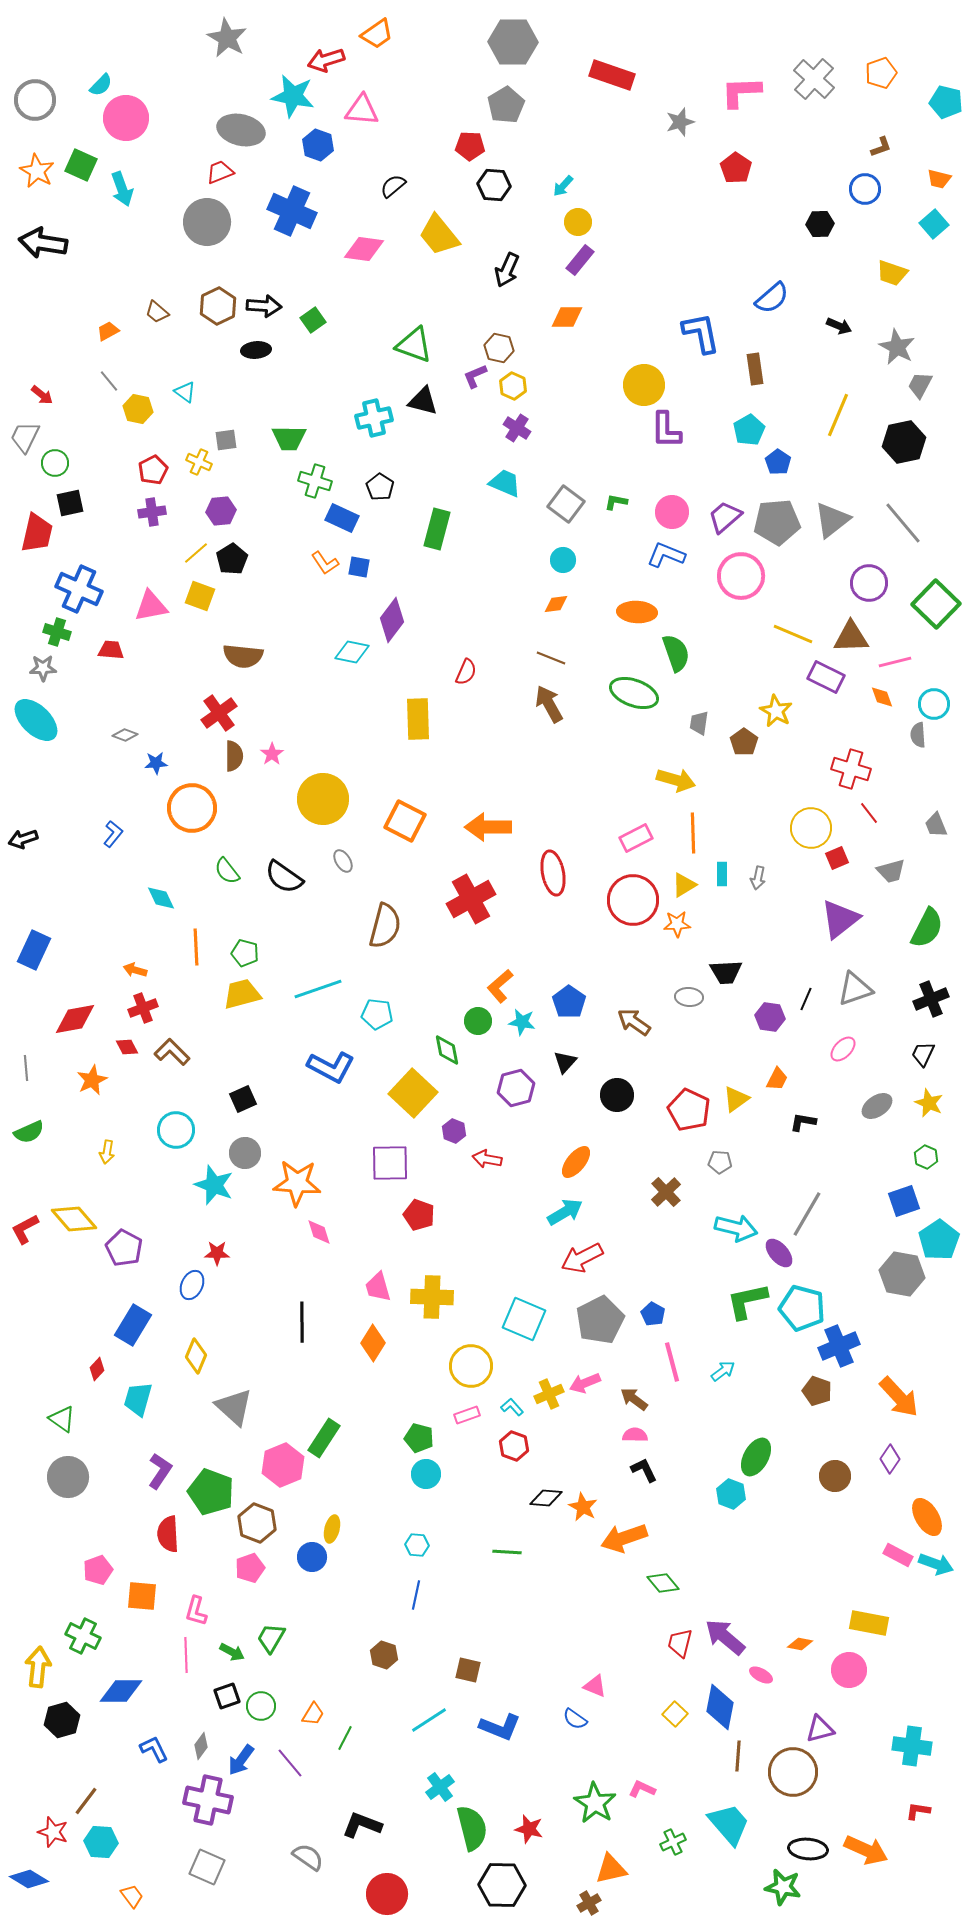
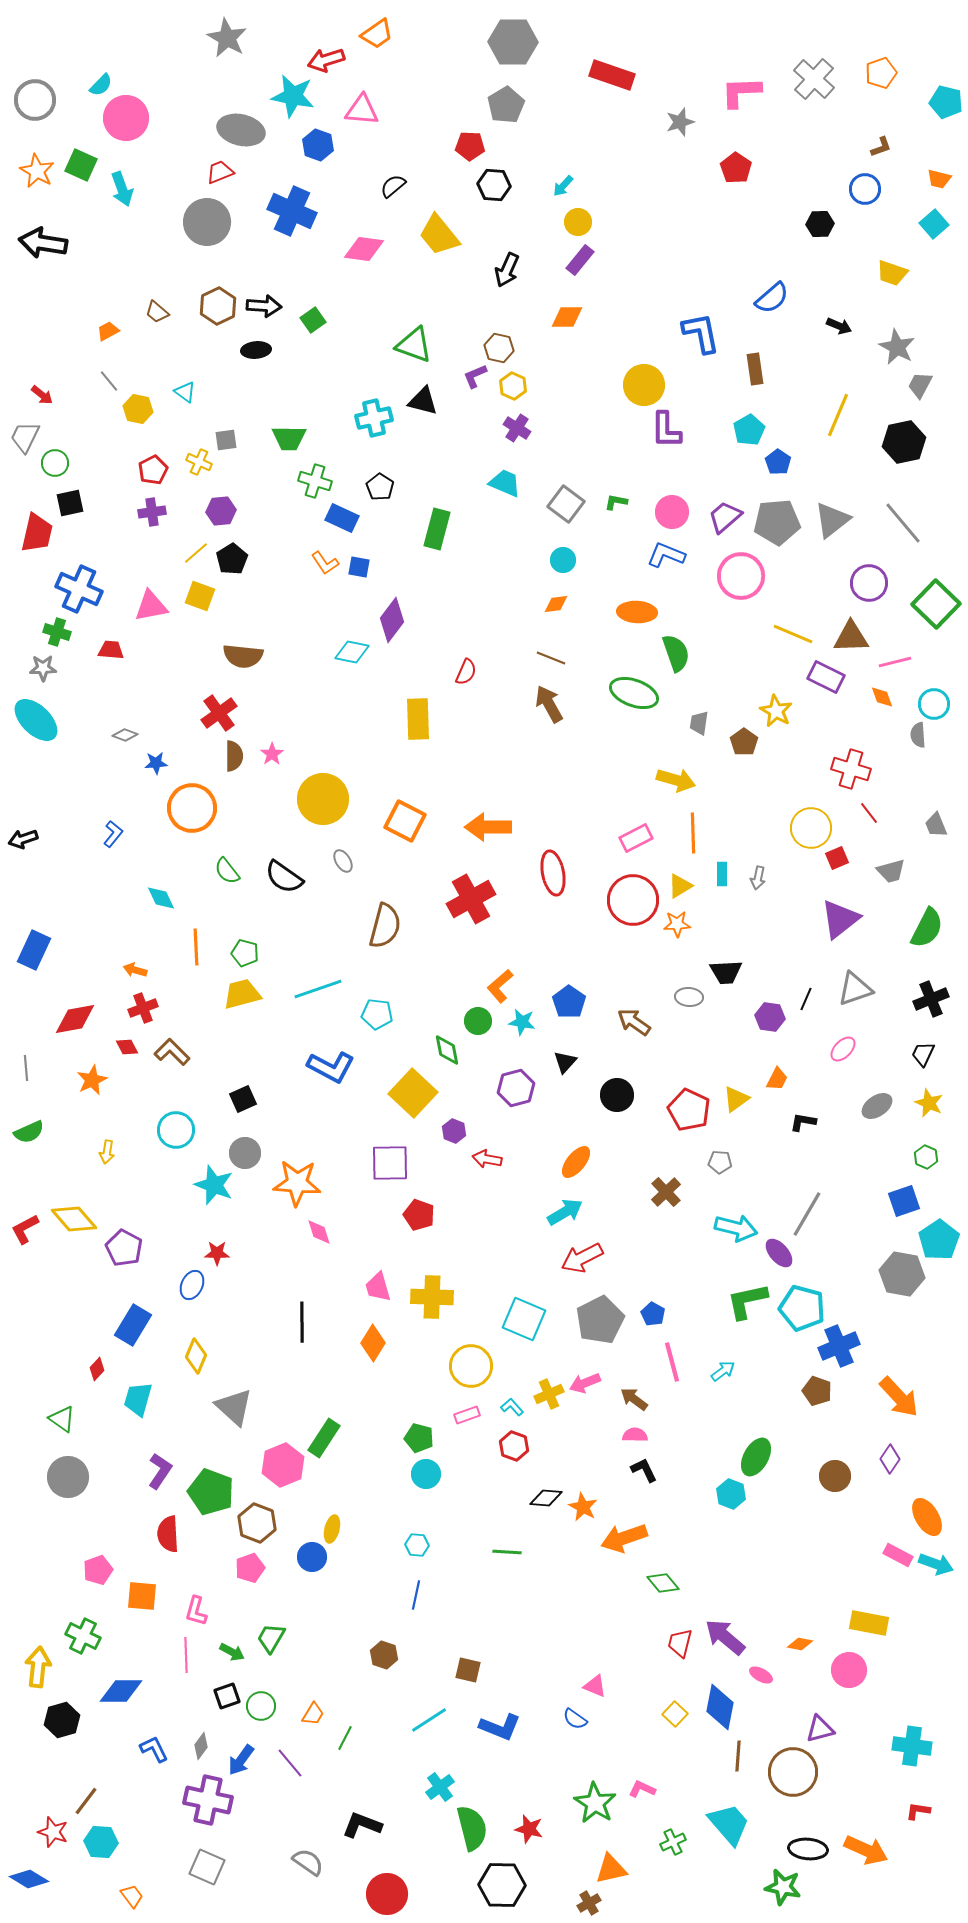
yellow triangle at (684, 885): moved 4 px left, 1 px down
gray semicircle at (308, 1857): moved 5 px down
